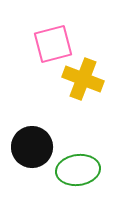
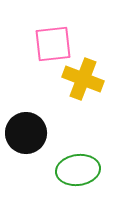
pink square: rotated 9 degrees clockwise
black circle: moved 6 px left, 14 px up
